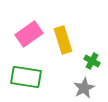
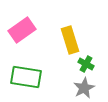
pink rectangle: moved 7 px left, 4 px up
yellow rectangle: moved 7 px right
green cross: moved 6 px left, 3 px down
